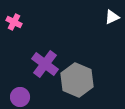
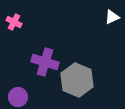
purple cross: moved 2 px up; rotated 20 degrees counterclockwise
purple circle: moved 2 px left
